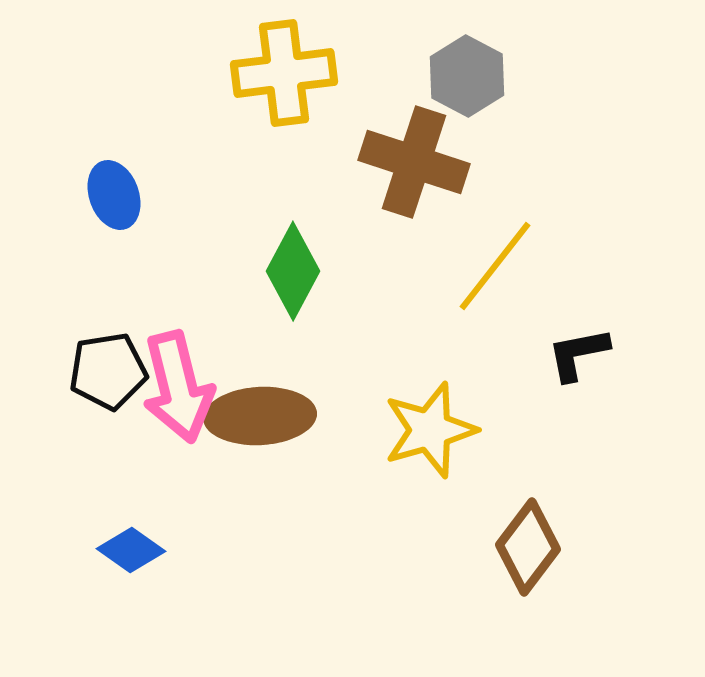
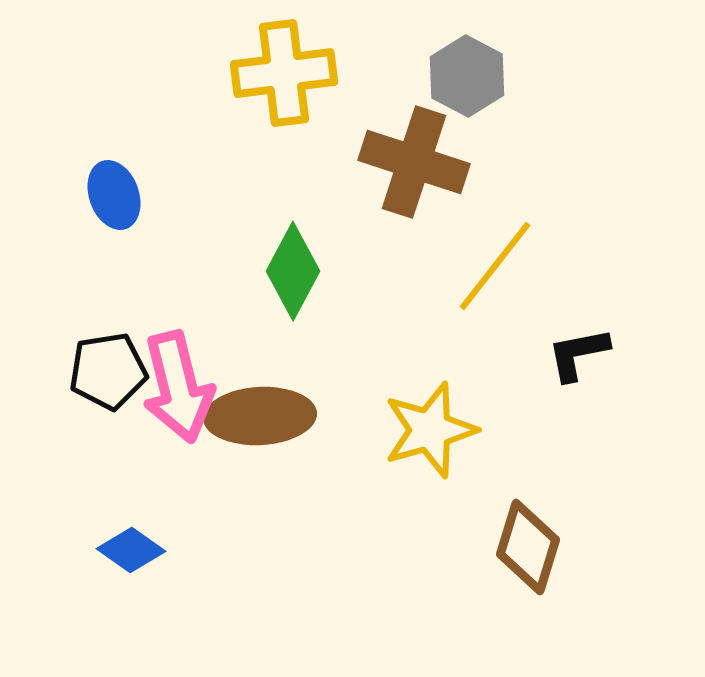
brown diamond: rotated 20 degrees counterclockwise
